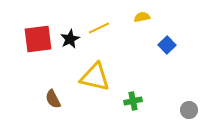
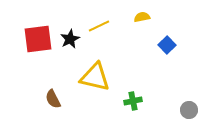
yellow line: moved 2 px up
